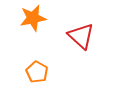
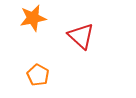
orange pentagon: moved 1 px right, 3 px down
